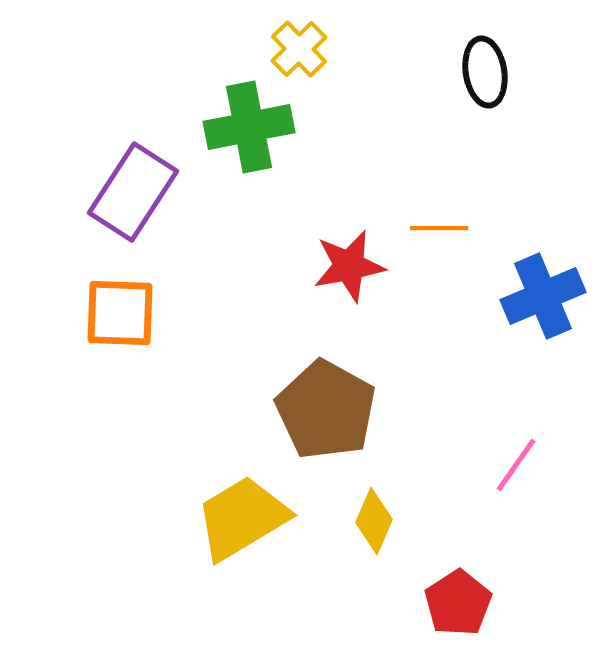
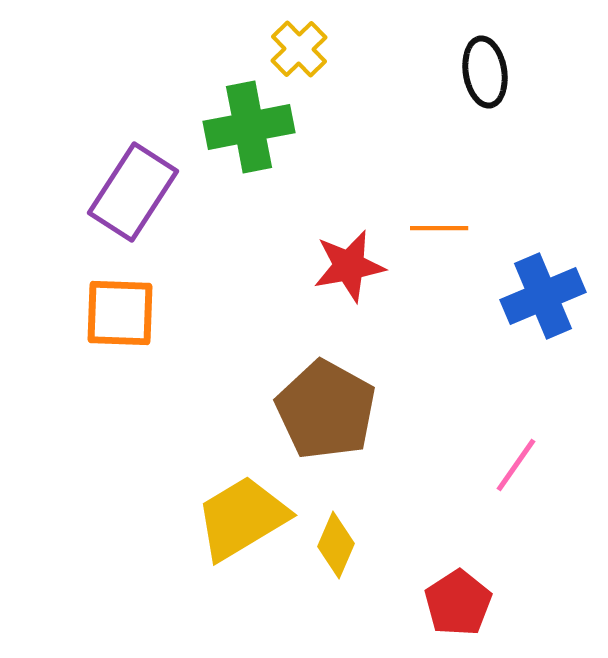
yellow diamond: moved 38 px left, 24 px down
